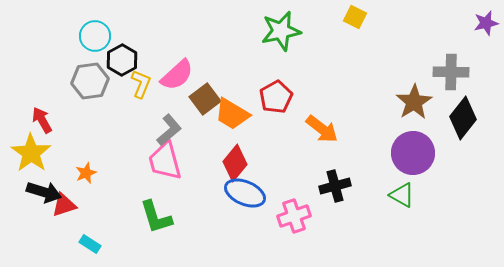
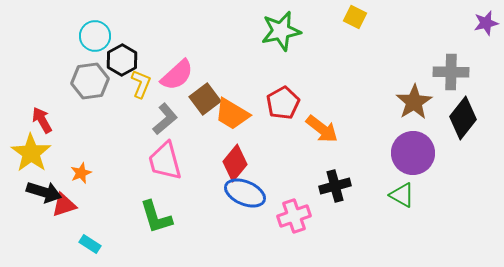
red pentagon: moved 7 px right, 6 px down
gray L-shape: moved 4 px left, 11 px up
orange star: moved 5 px left
